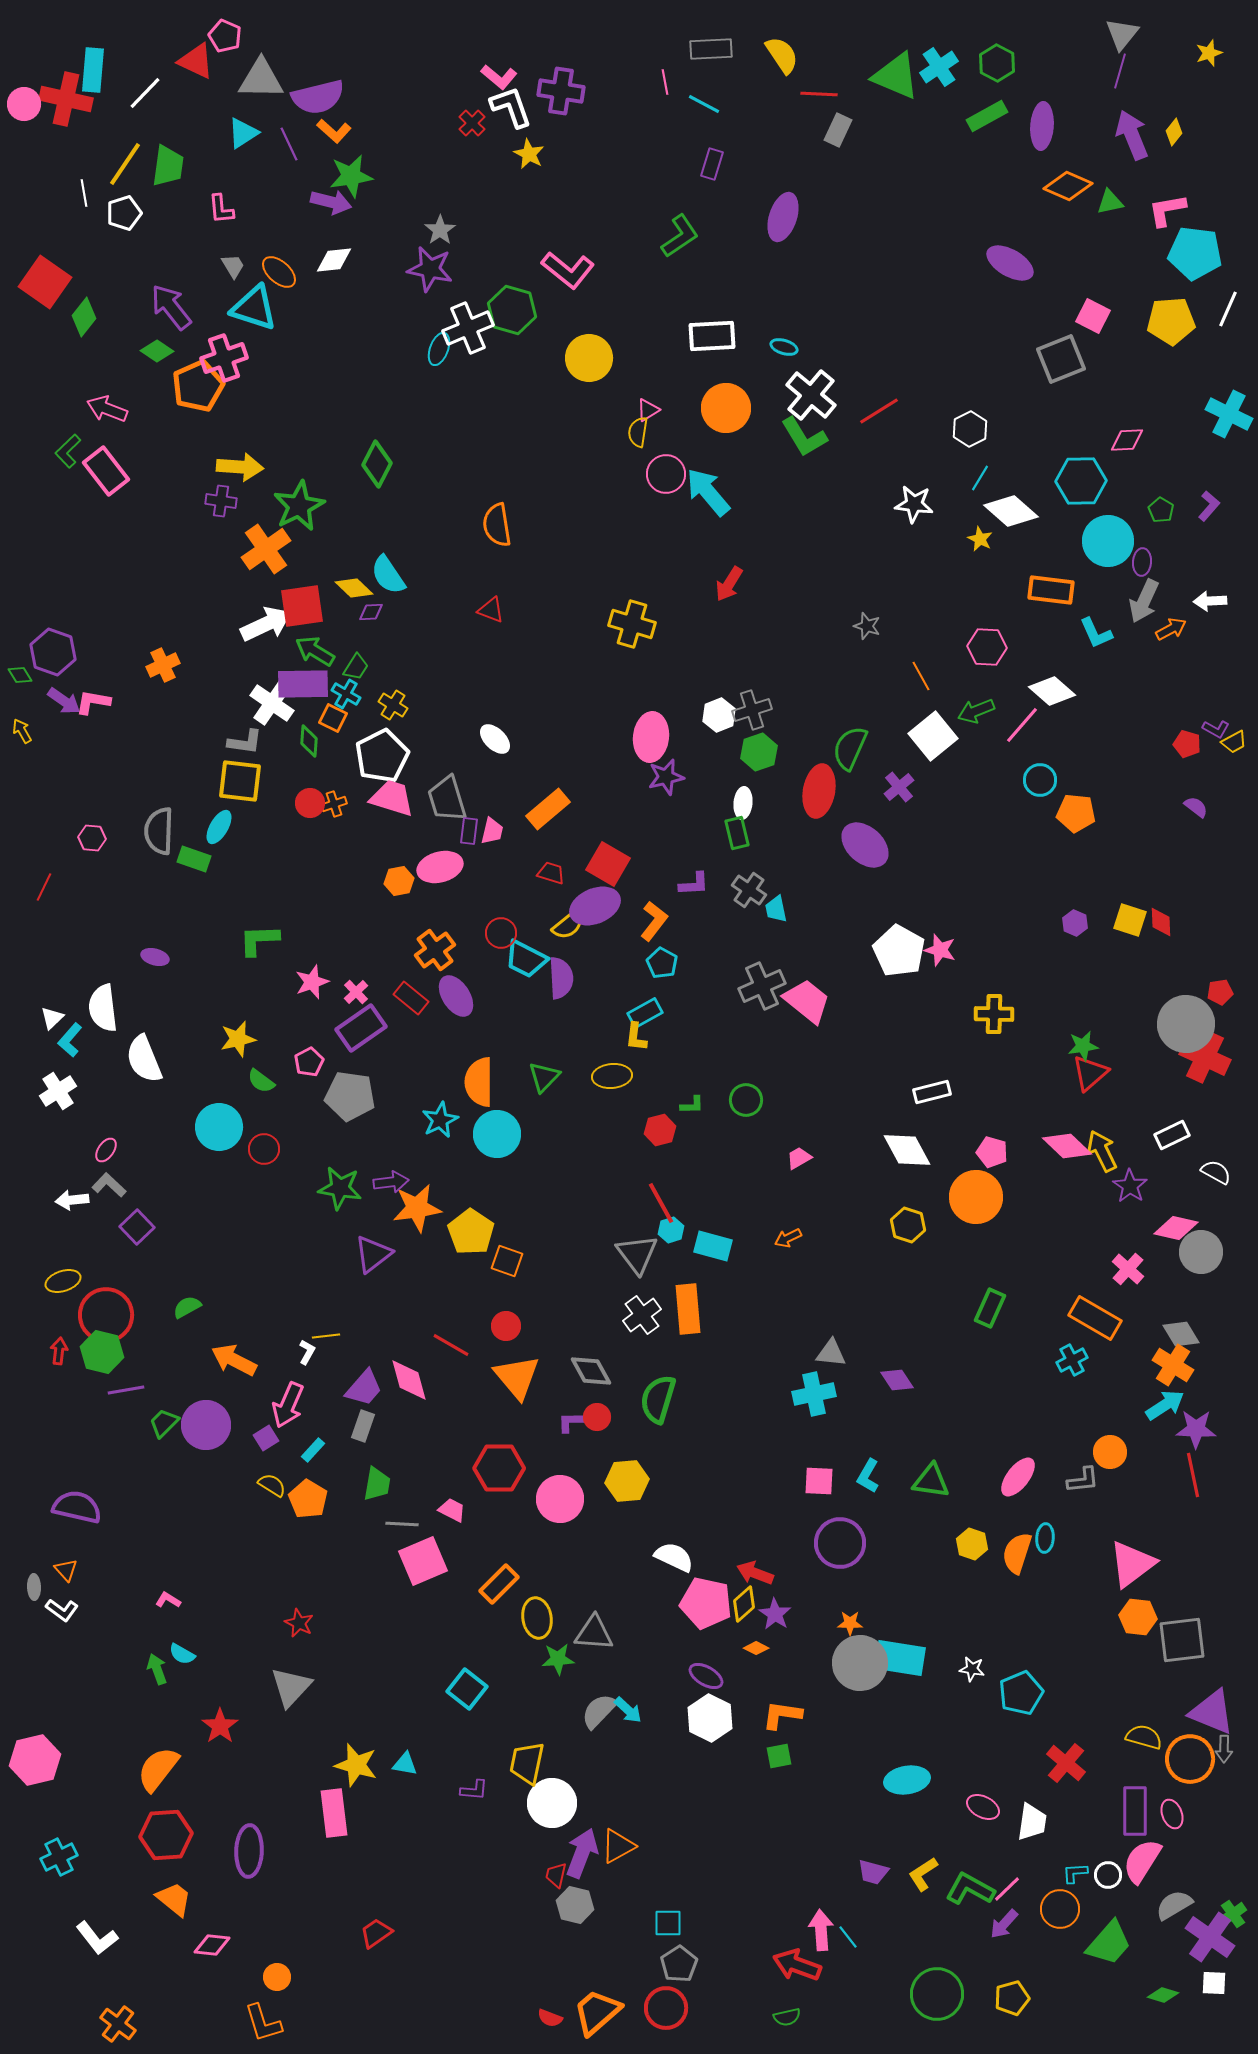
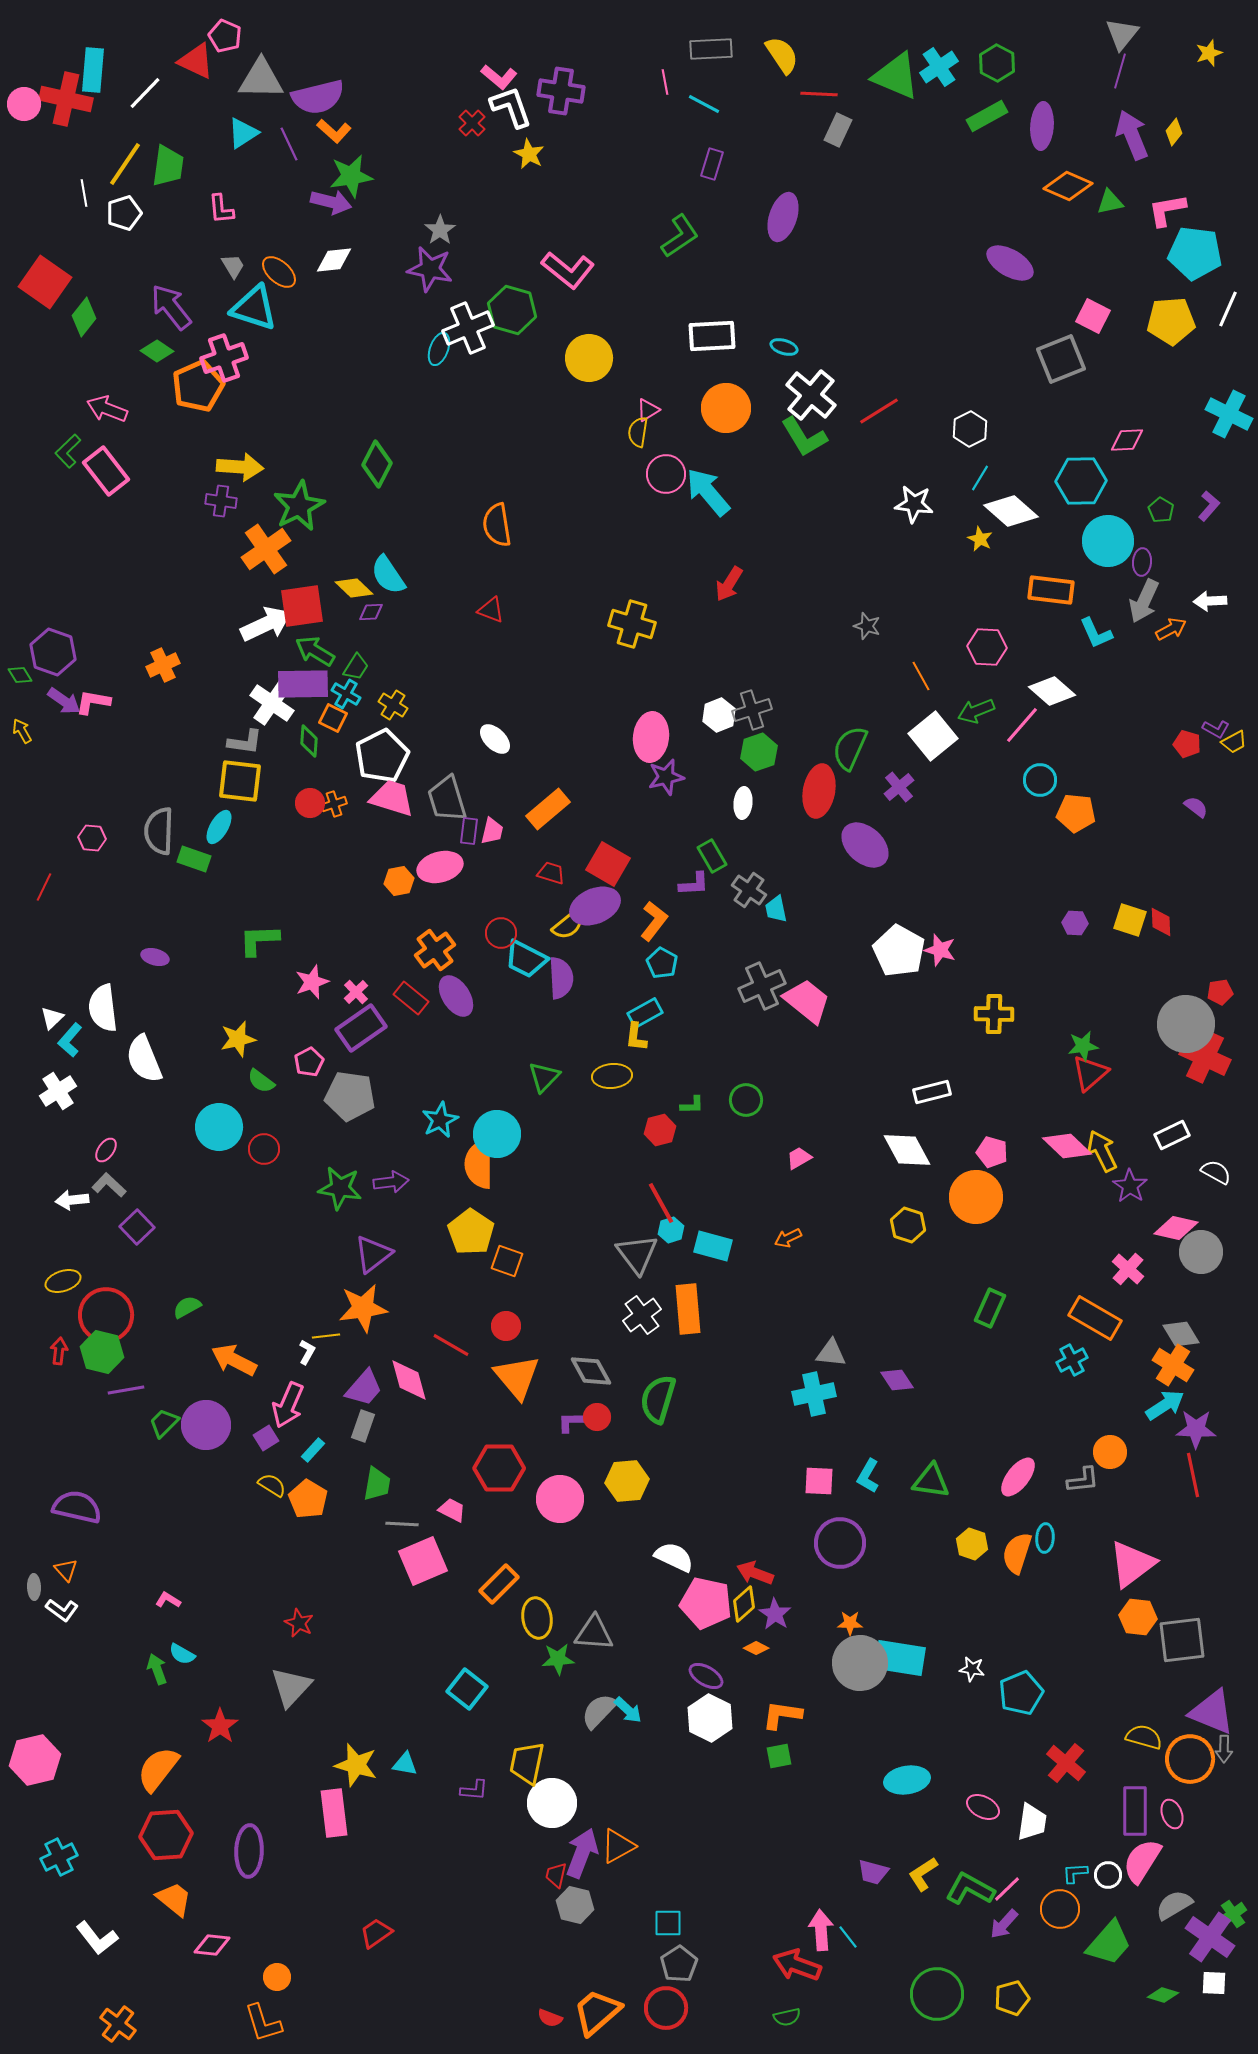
green rectangle at (737, 833): moved 25 px left, 23 px down; rotated 16 degrees counterclockwise
purple hexagon at (1075, 923): rotated 20 degrees counterclockwise
orange semicircle at (479, 1082): moved 82 px down
orange star at (417, 1208): moved 54 px left, 100 px down
